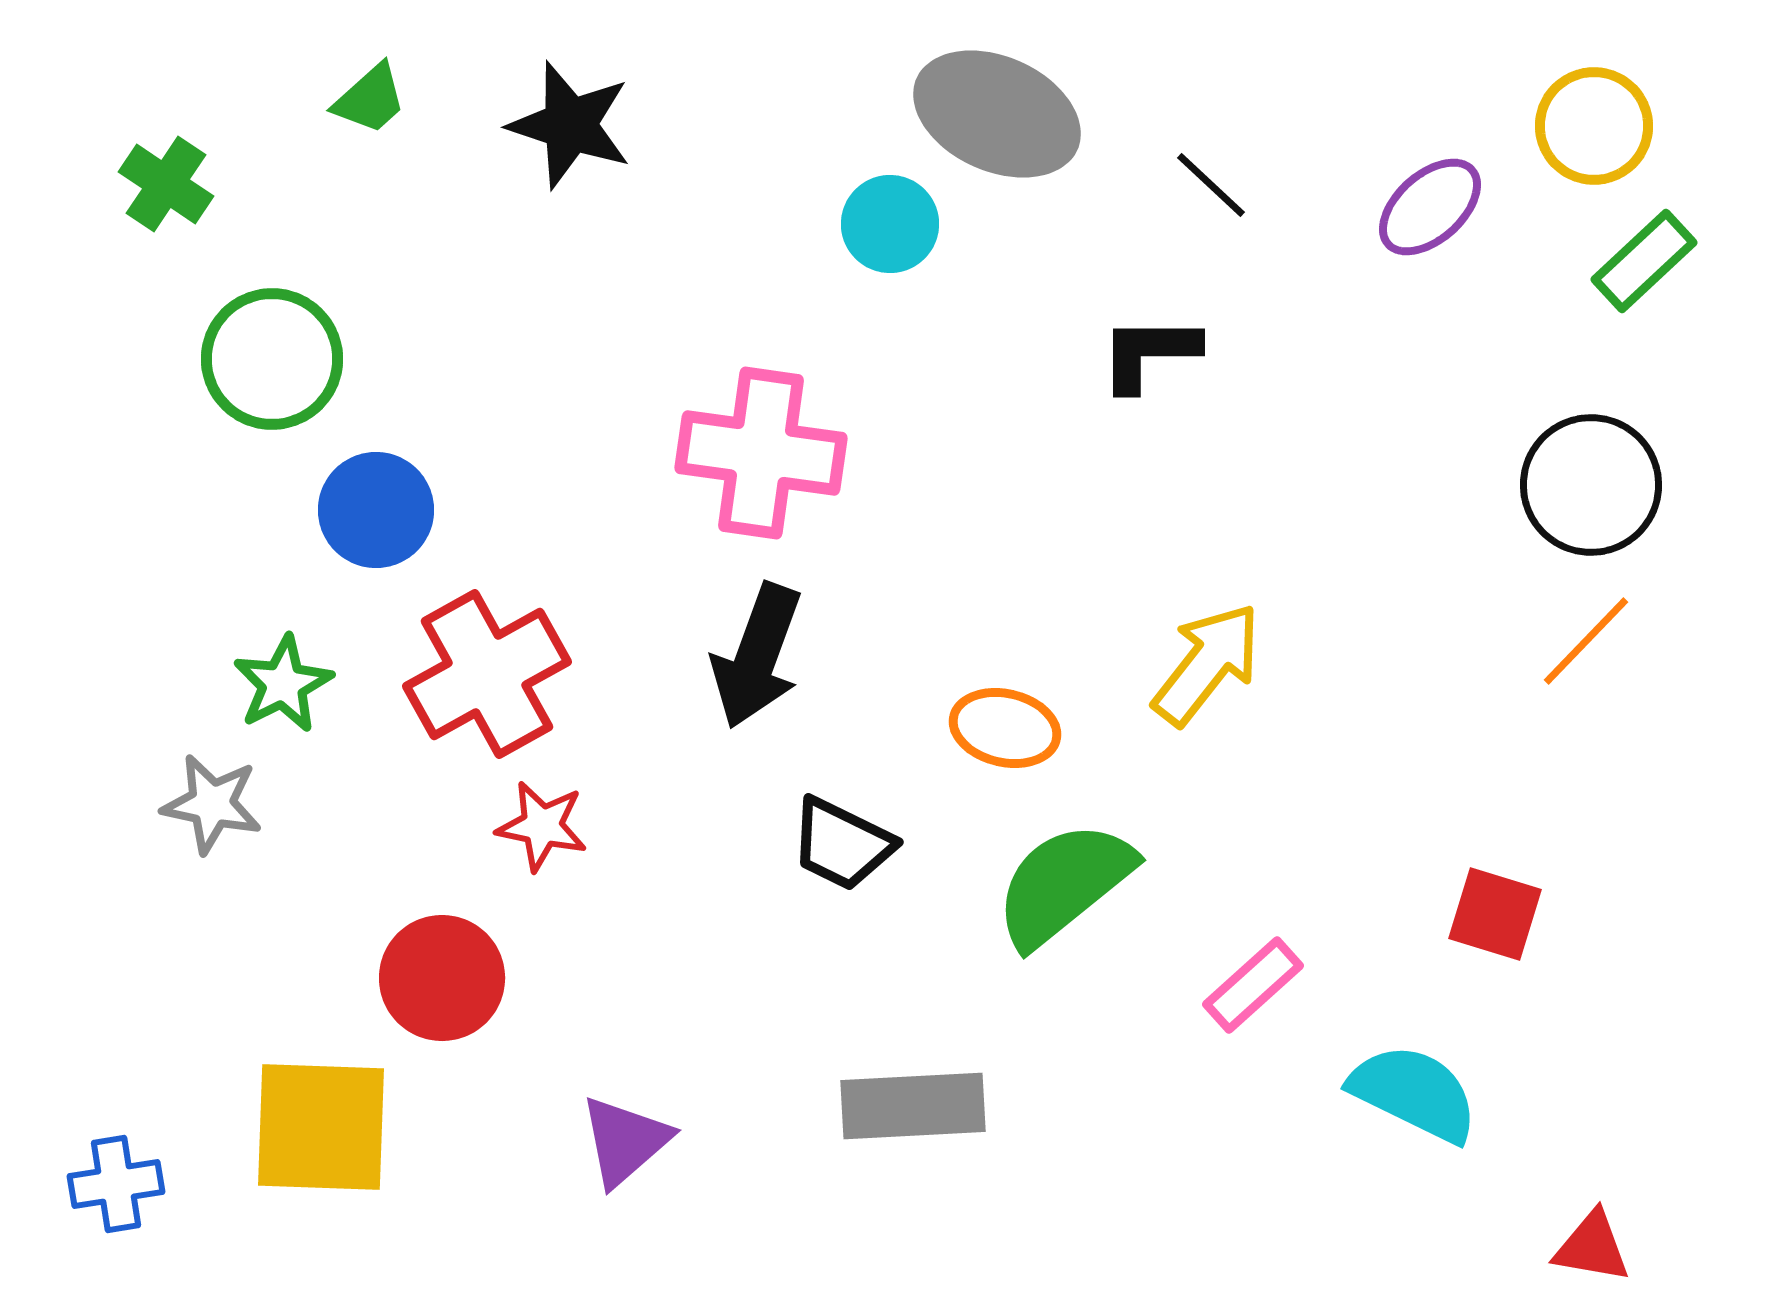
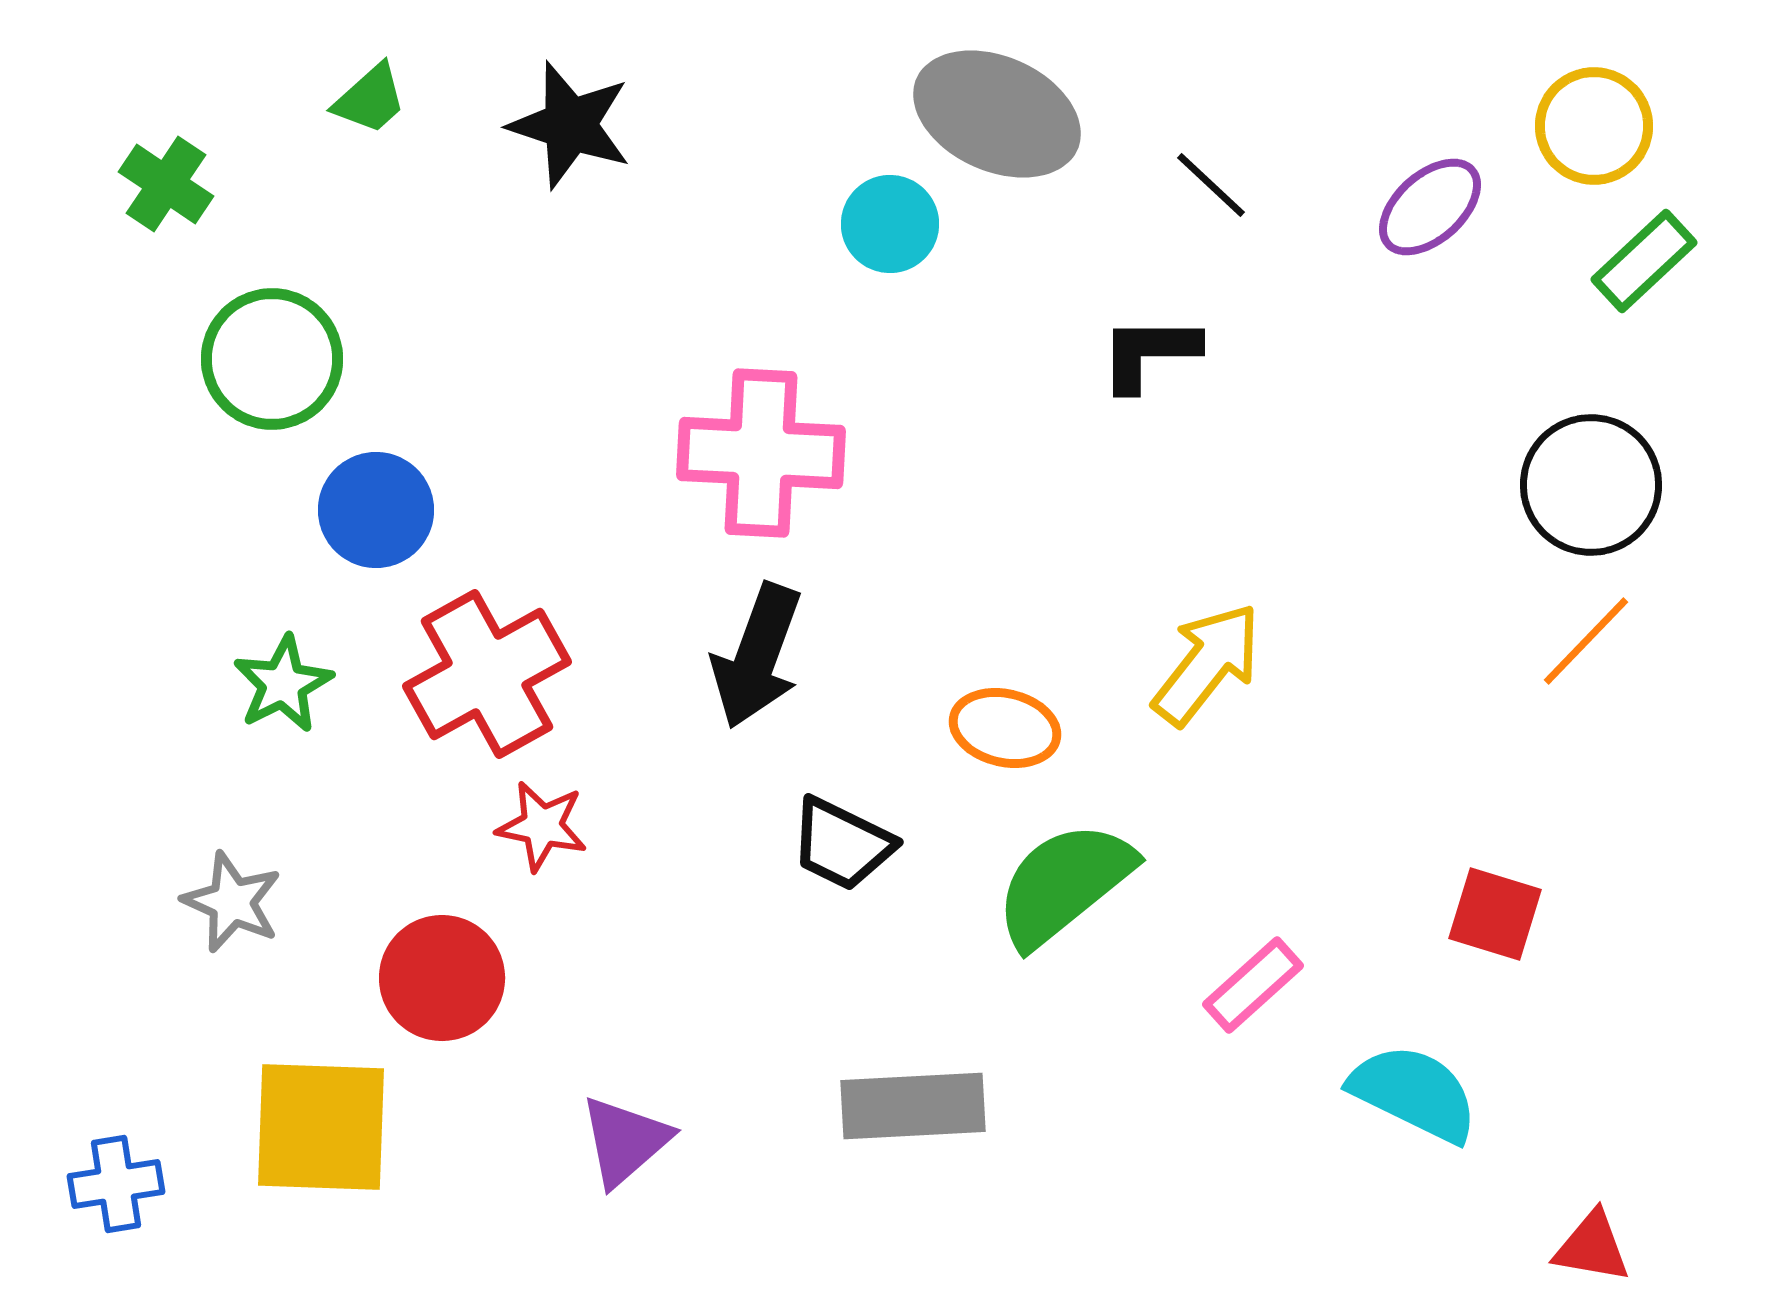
pink cross: rotated 5 degrees counterclockwise
gray star: moved 20 px right, 98 px down; rotated 12 degrees clockwise
